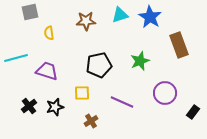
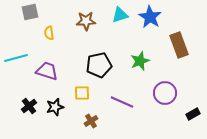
black rectangle: moved 2 px down; rotated 24 degrees clockwise
